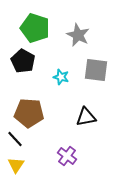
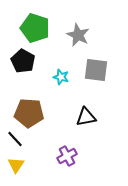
purple cross: rotated 24 degrees clockwise
